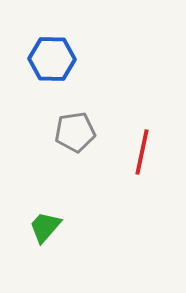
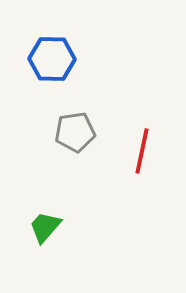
red line: moved 1 px up
